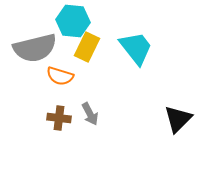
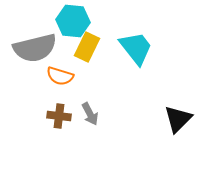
brown cross: moved 2 px up
